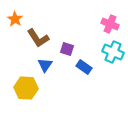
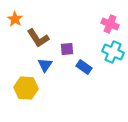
purple square: rotated 24 degrees counterclockwise
